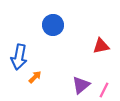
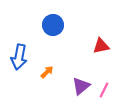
orange arrow: moved 12 px right, 5 px up
purple triangle: moved 1 px down
